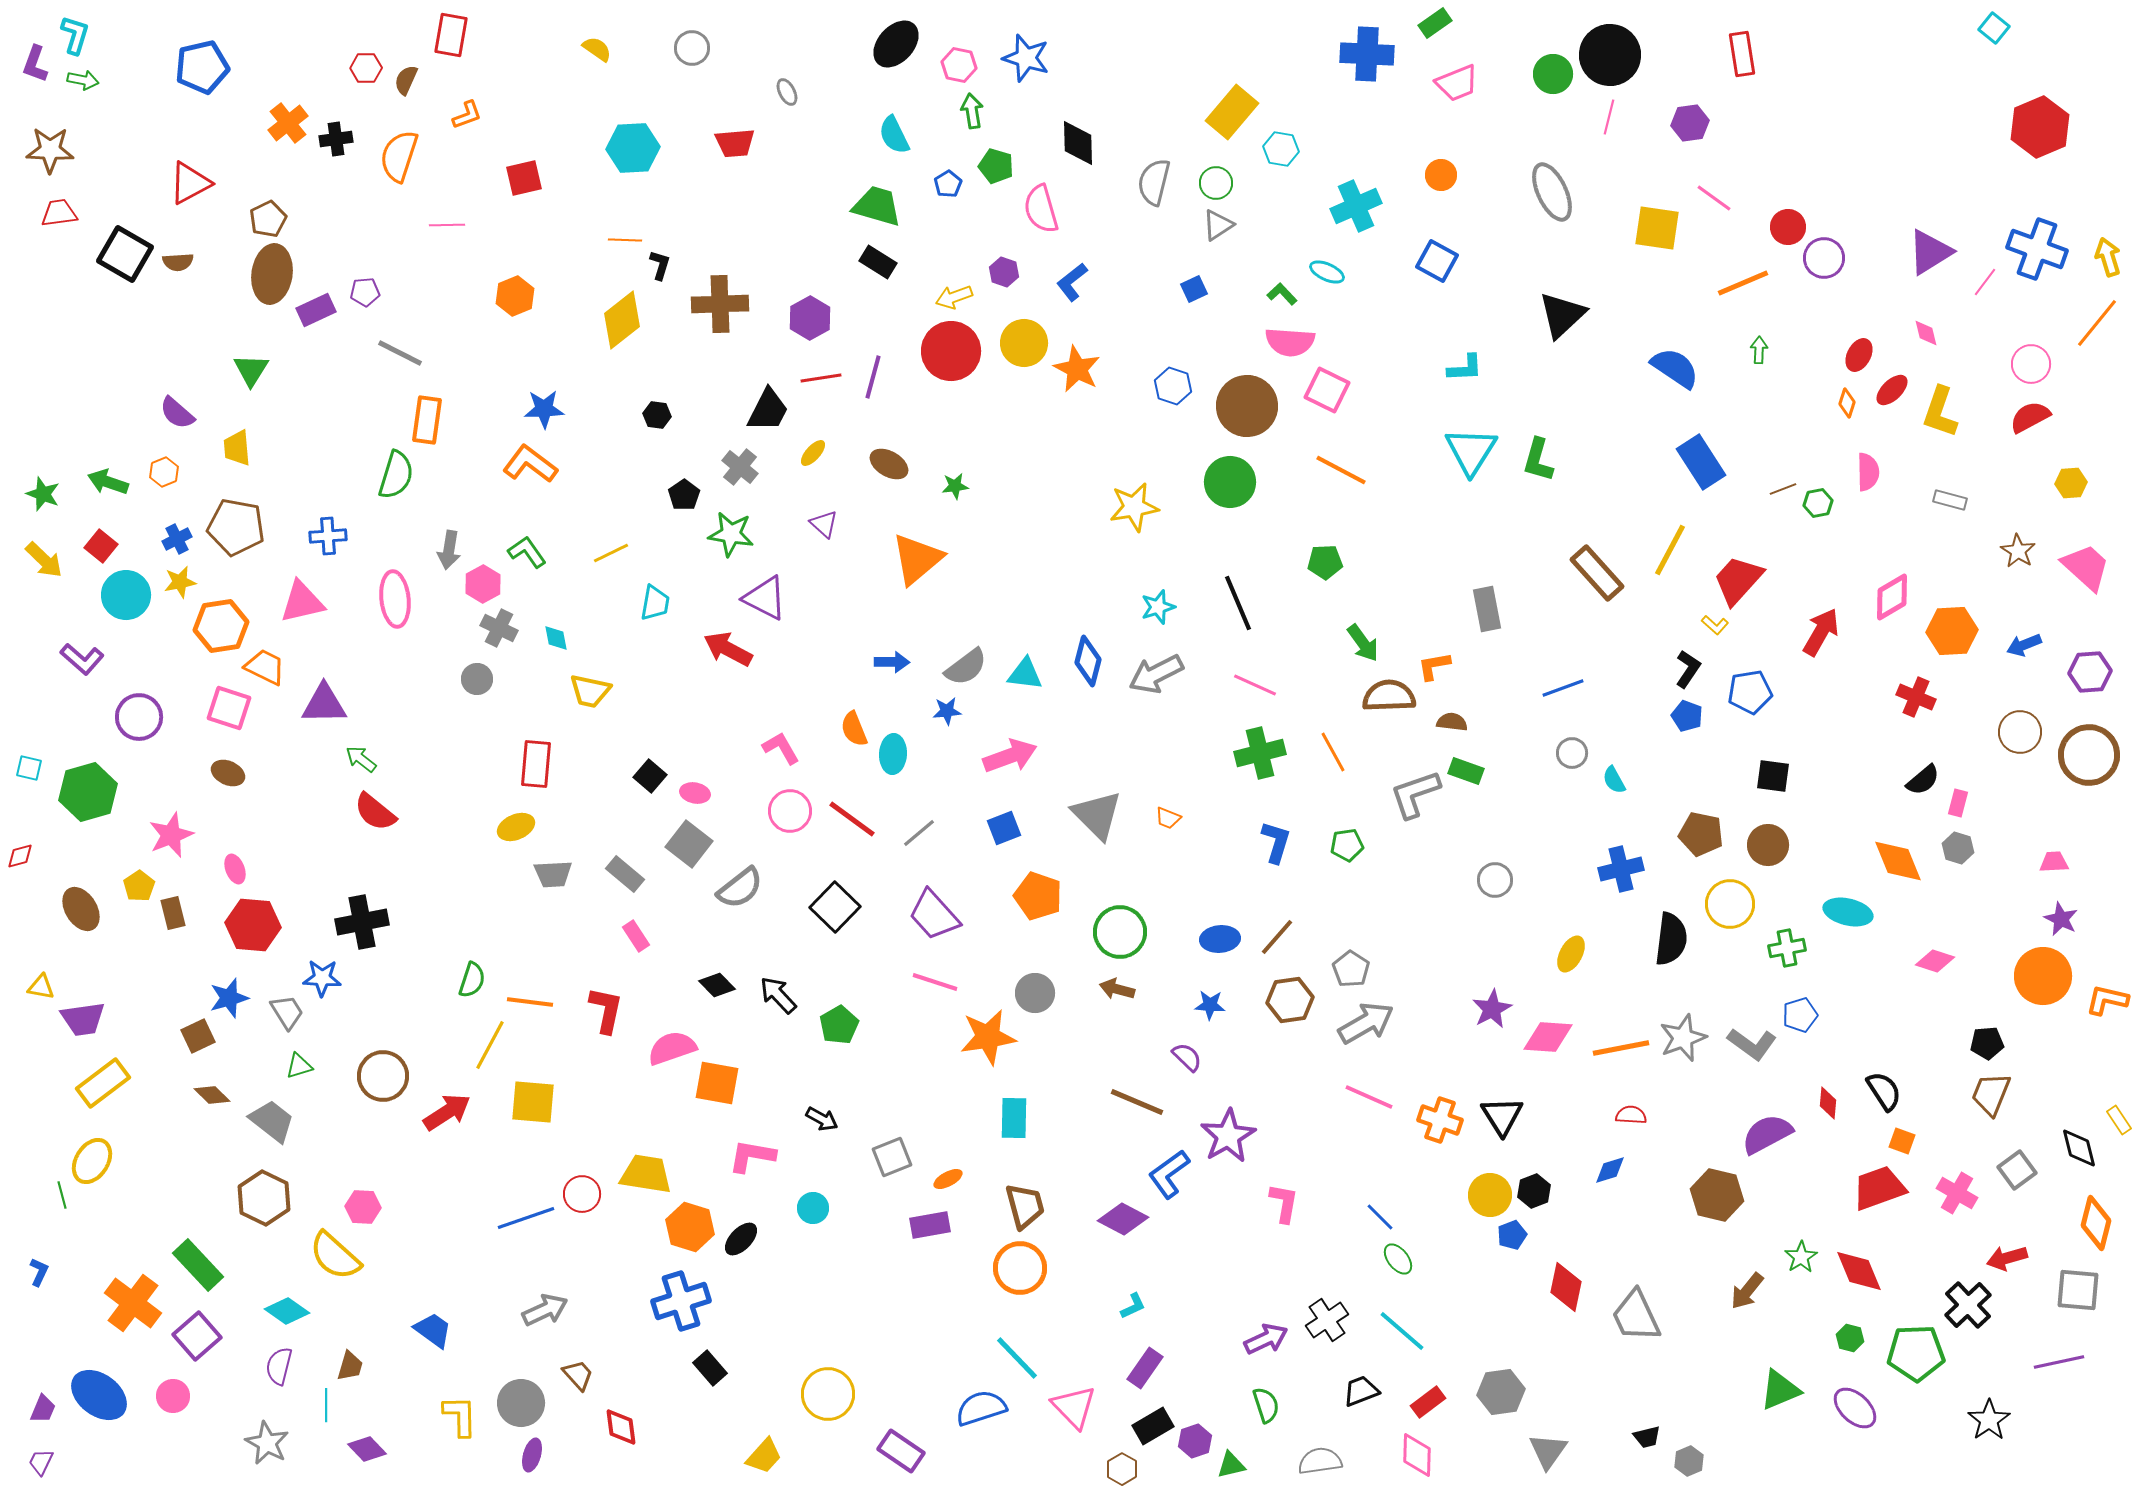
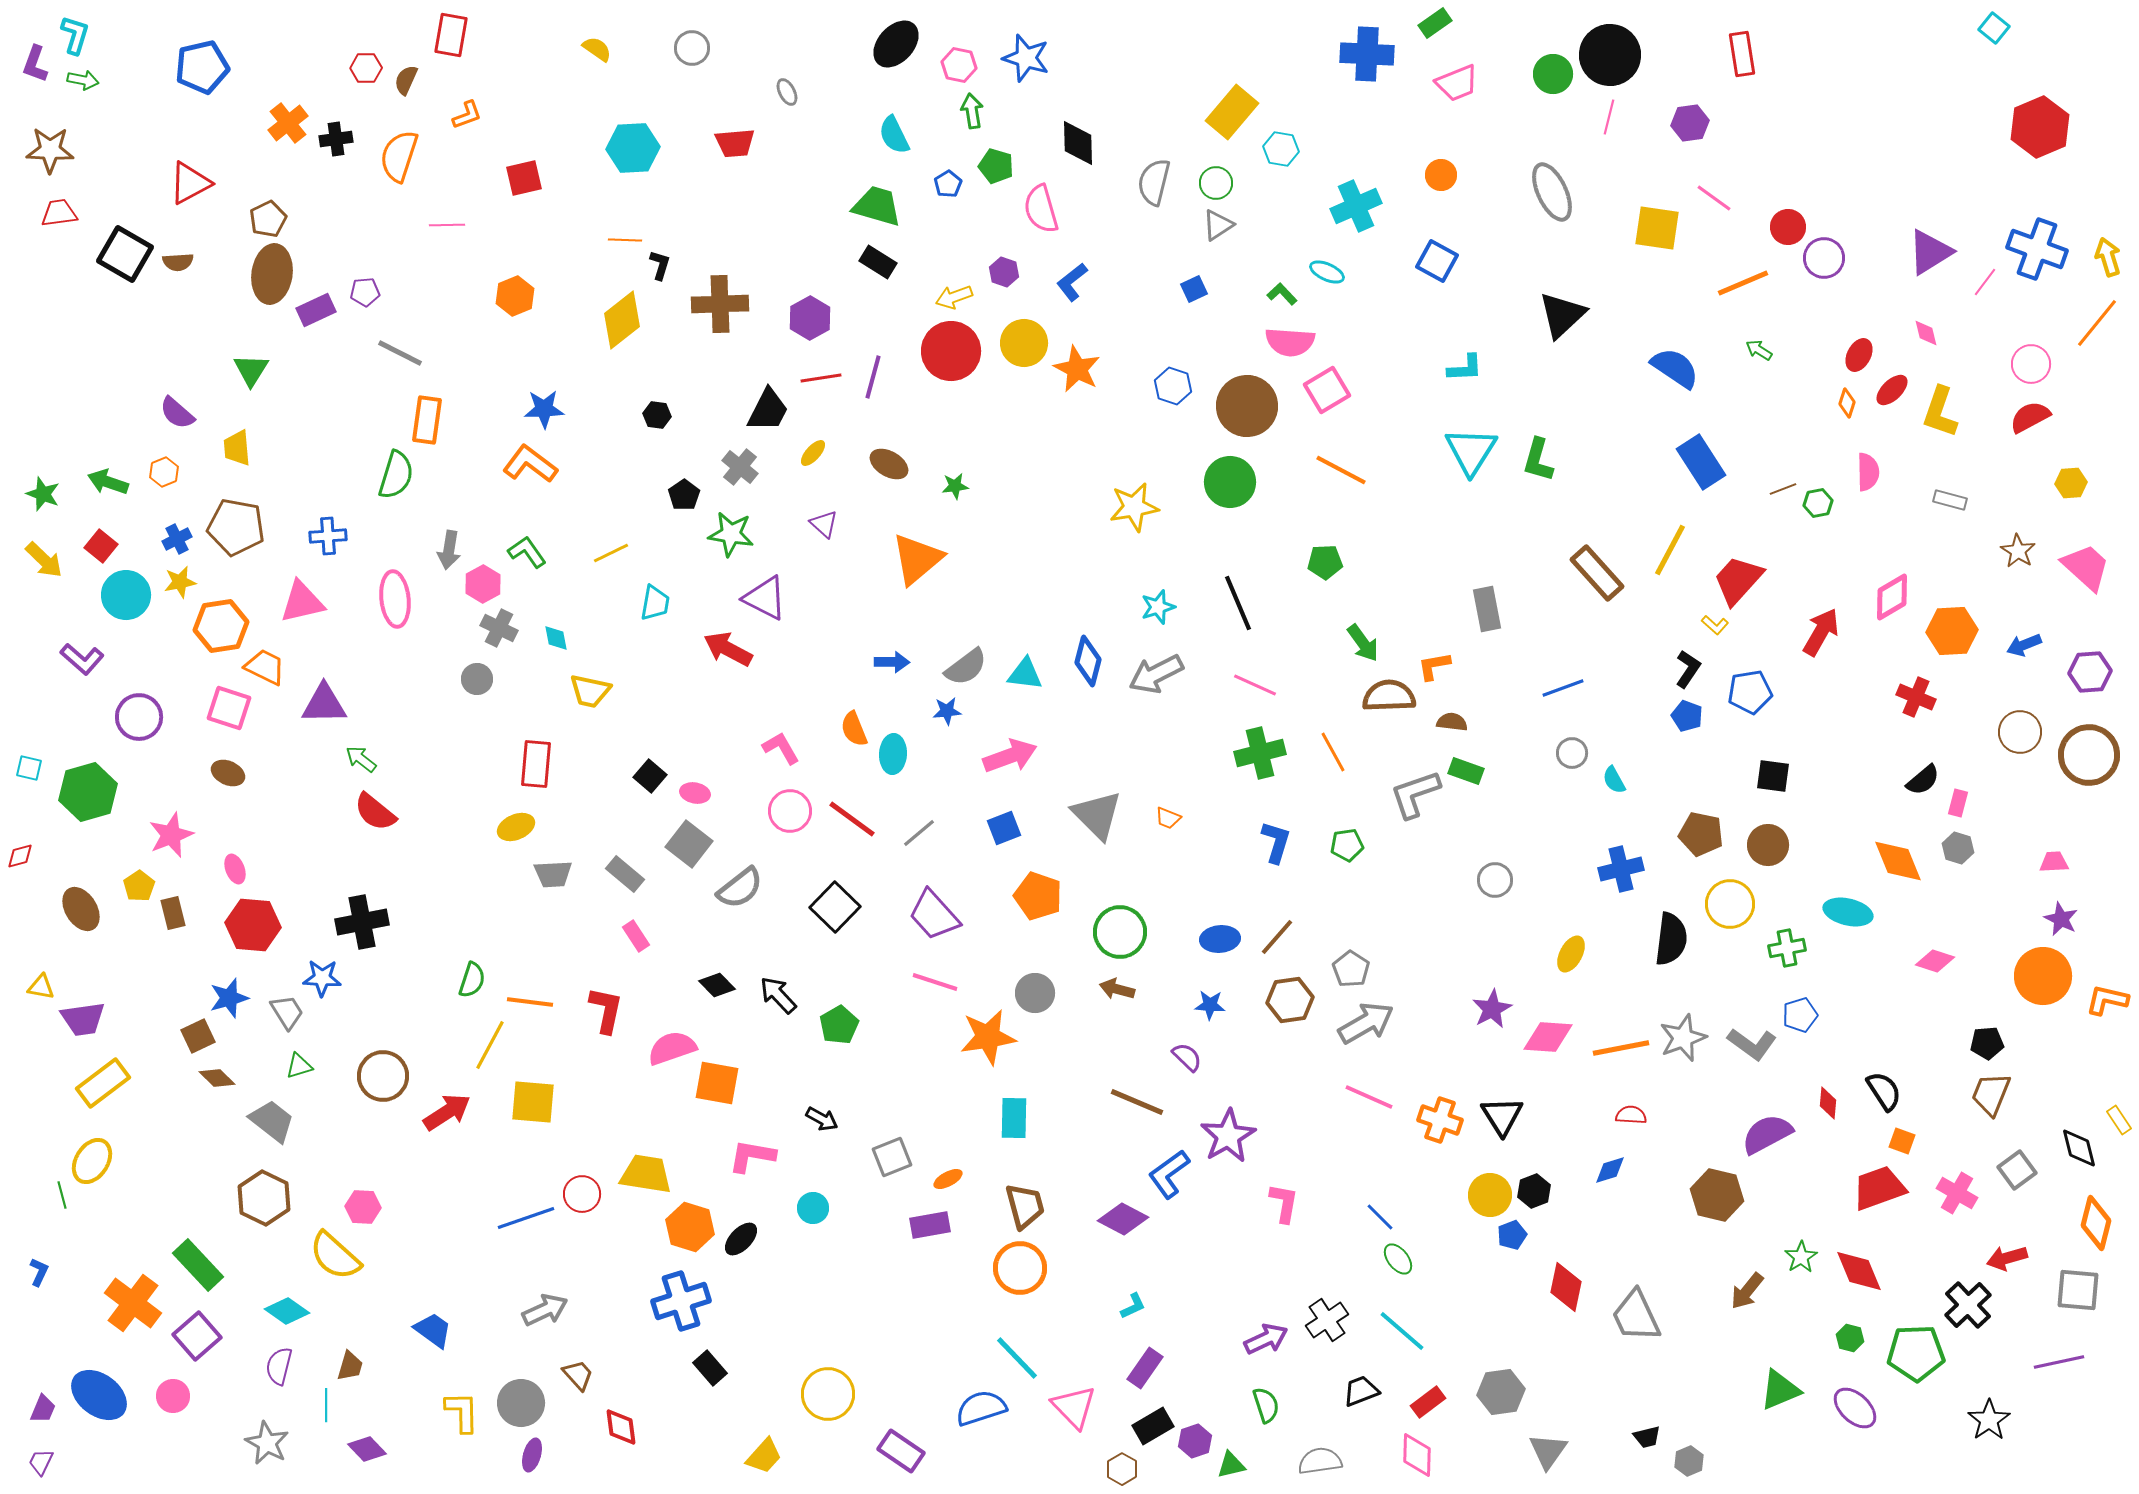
green arrow at (1759, 350): rotated 60 degrees counterclockwise
pink square at (1327, 390): rotated 33 degrees clockwise
brown diamond at (212, 1095): moved 5 px right, 17 px up
yellow L-shape at (460, 1416): moved 2 px right, 4 px up
